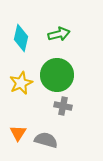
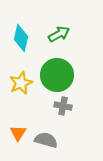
green arrow: rotated 15 degrees counterclockwise
